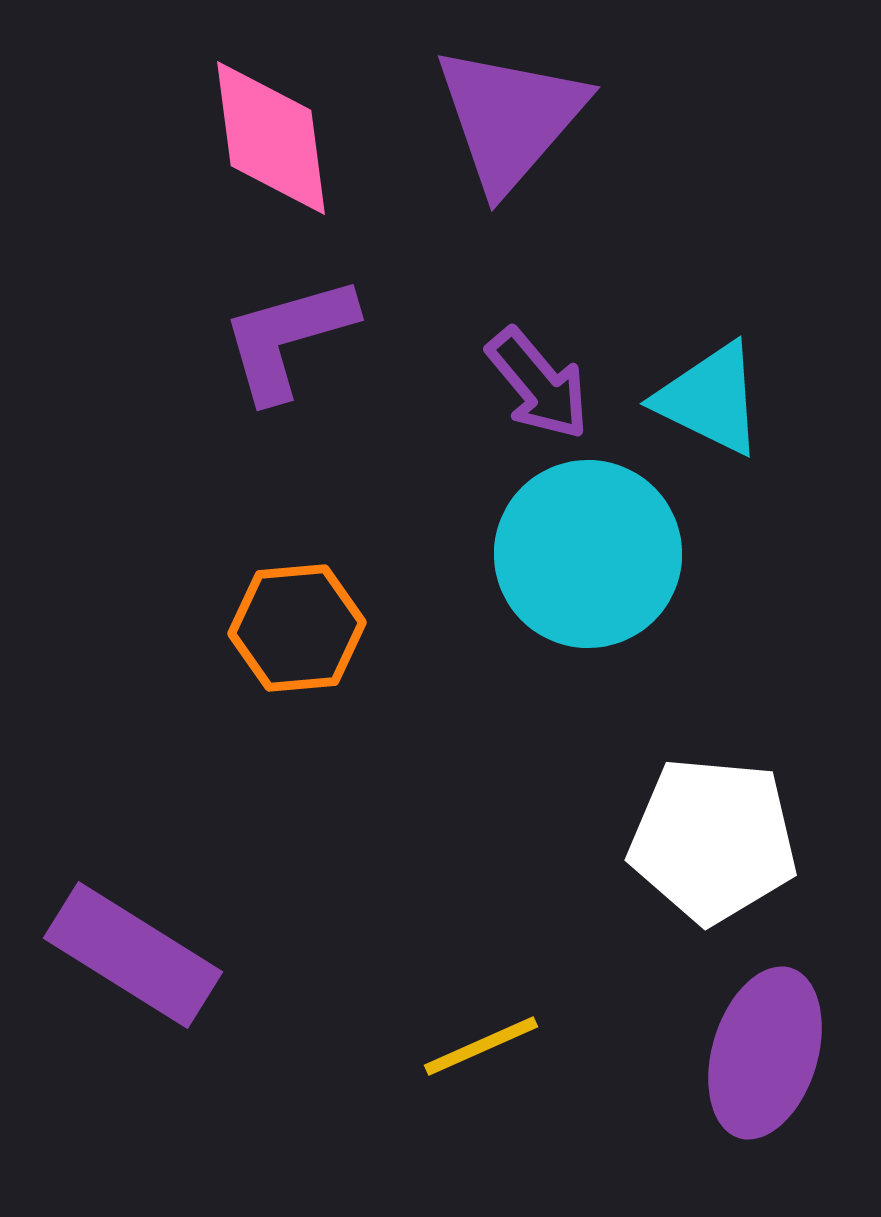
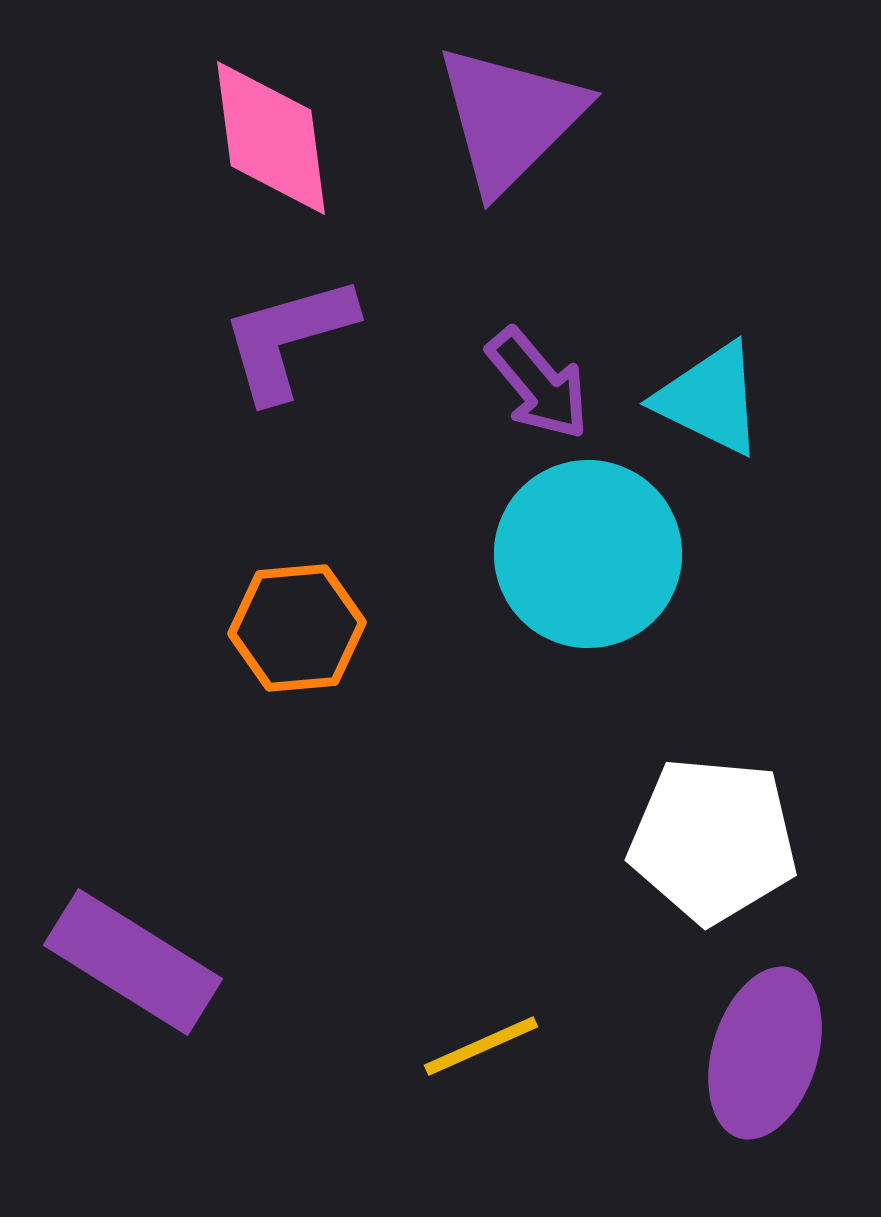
purple triangle: rotated 4 degrees clockwise
purple rectangle: moved 7 px down
